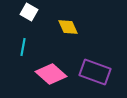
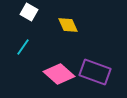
yellow diamond: moved 2 px up
cyan line: rotated 24 degrees clockwise
pink diamond: moved 8 px right
